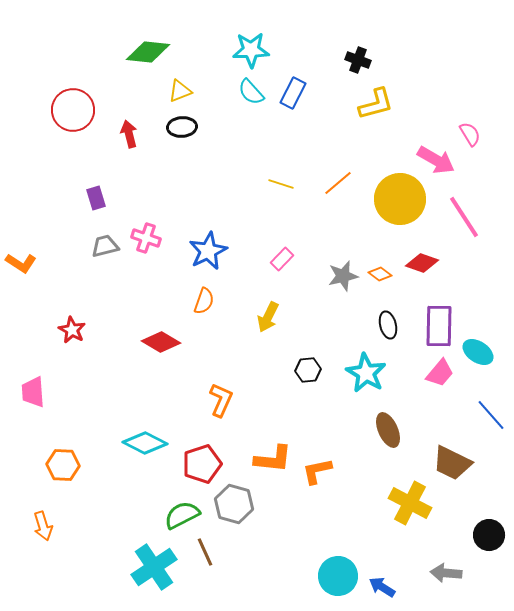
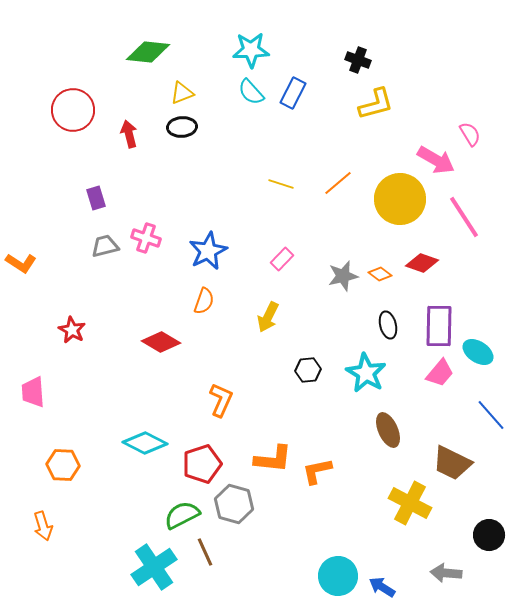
yellow triangle at (180, 91): moved 2 px right, 2 px down
